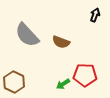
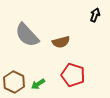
brown semicircle: rotated 36 degrees counterclockwise
red pentagon: moved 12 px left; rotated 15 degrees clockwise
green arrow: moved 25 px left
